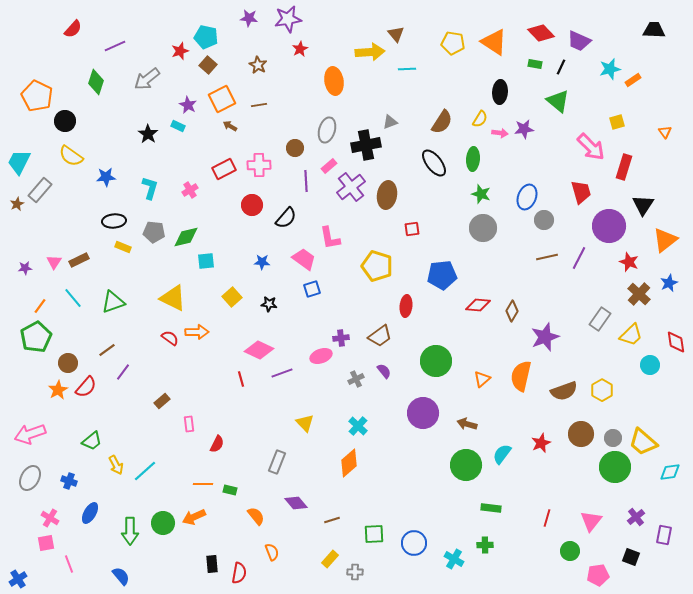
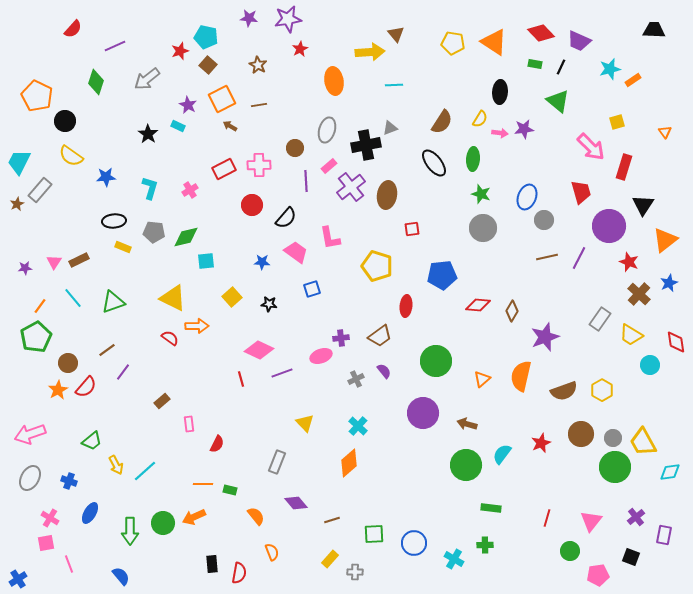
cyan line at (407, 69): moved 13 px left, 16 px down
gray triangle at (390, 122): moved 6 px down
pink trapezoid at (304, 259): moved 8 px left, 7 px up
orange arrow at (197, 332): moved 6 px up
yellow trapezoid at (631, 335): rotated 75 degrees clockwise
yellow trapezoid at (643, 442): rotated 20 degrees clockwise
